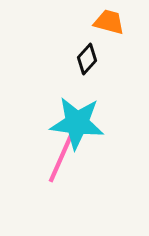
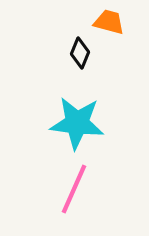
black diamond: moved 7 px left, 6 px up; rotated 20 degrees counterclockwise
pink line: moved 13 px right, 31 px down
